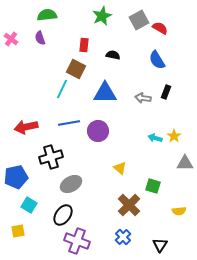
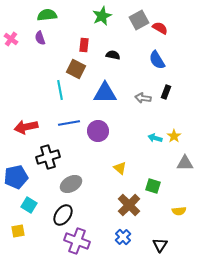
cyan line: moved 2 px left, 1 px down; rotated 36 degrees counterclockwise
black cross: moved 3 px left
